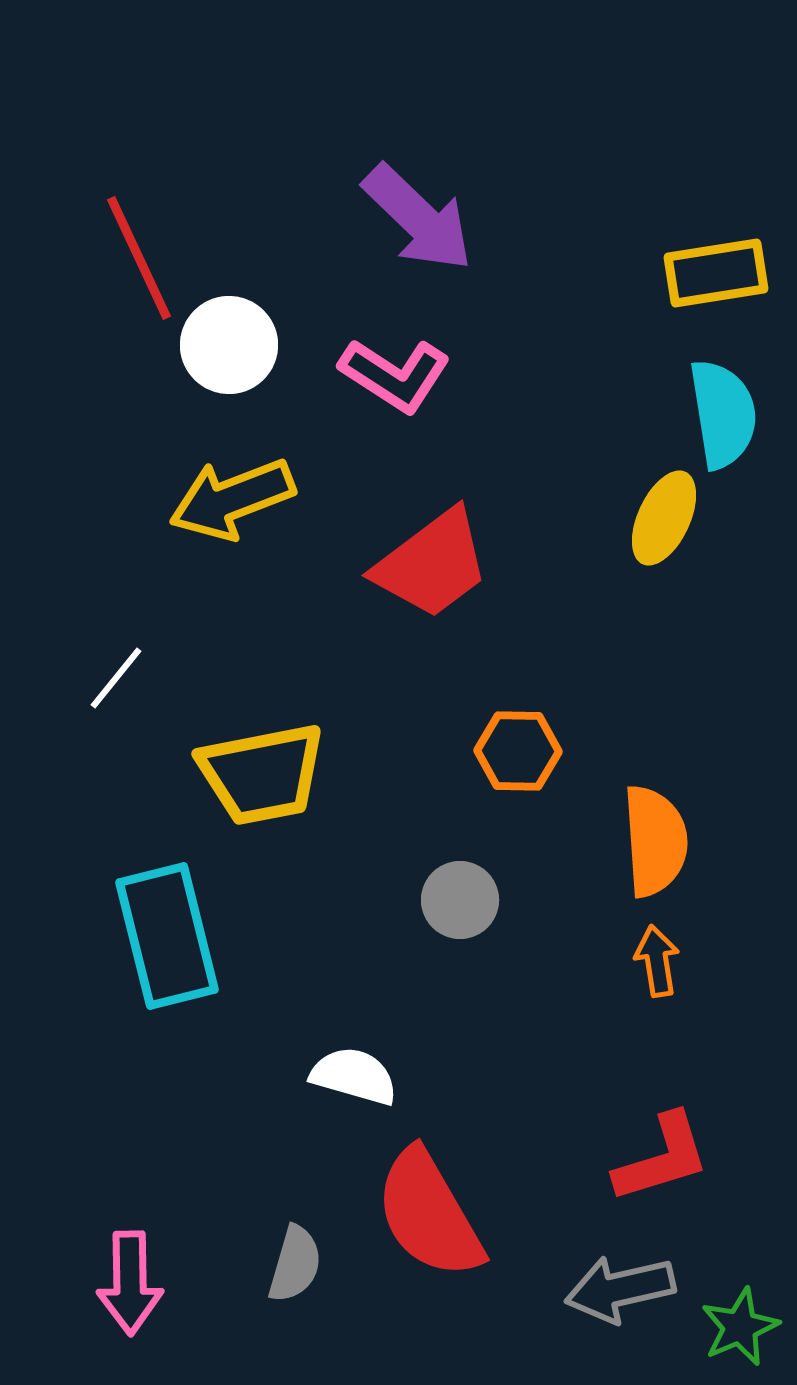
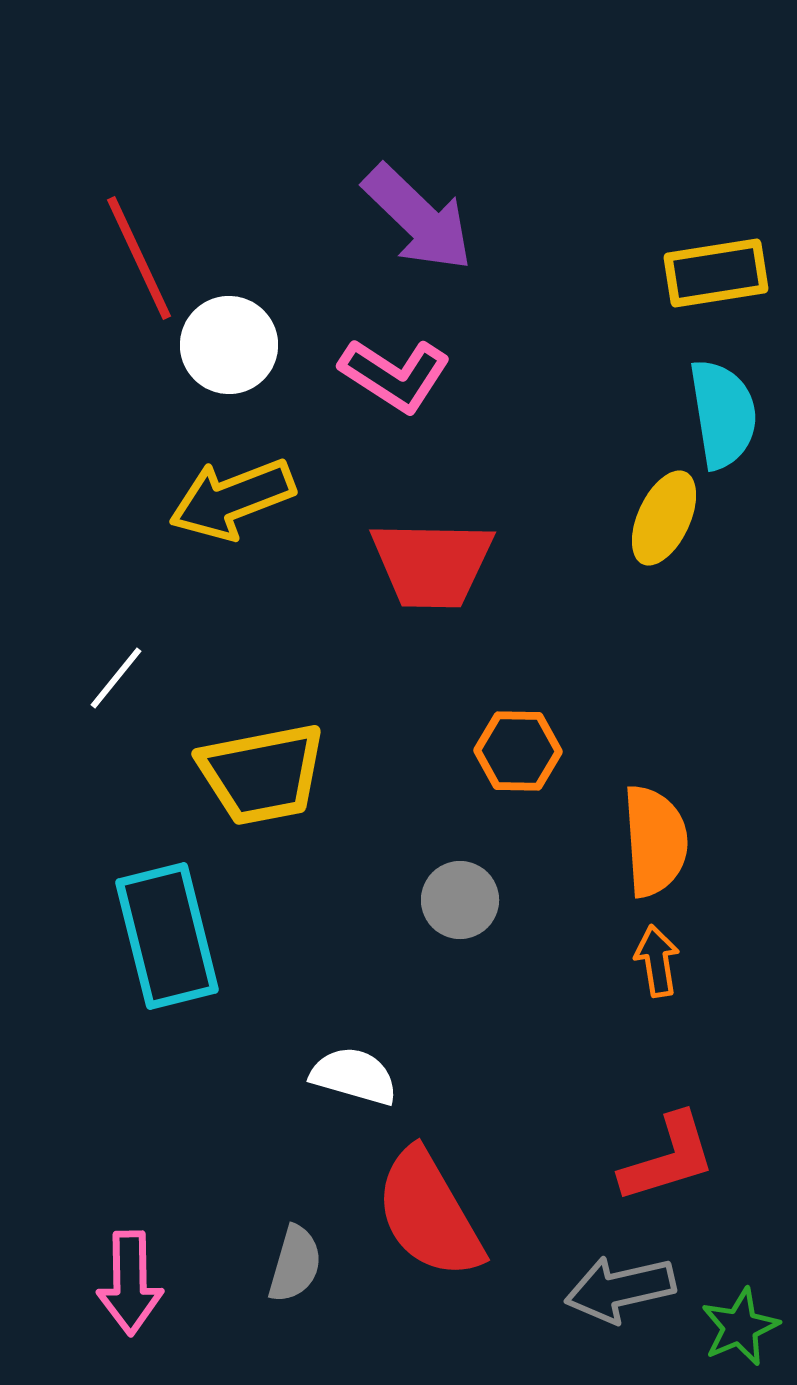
red trapezoid: rotated 38 degrees clockwise
red L-shape: moved 6 px right
